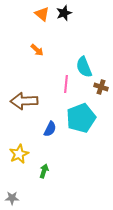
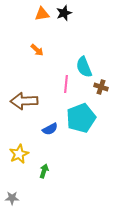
orange triangle: rotated 49 degrees counterclockwise
blue semicircle: rotated 35 degrees clockwise
